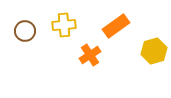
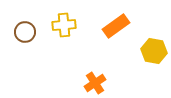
brown circle: moved 1 px down
yellow hexagon: rotated 25 degrees clockwise
orange cross: moved 5 px right, 28 px down
